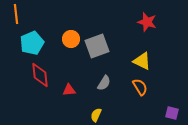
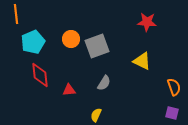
red star: rotated 12 degrees counterclockwise
cyan pentagon: moved 1 px right, 1 px up
orange semicircle: moved 34 px right; rotated 12 degrees clockwise
